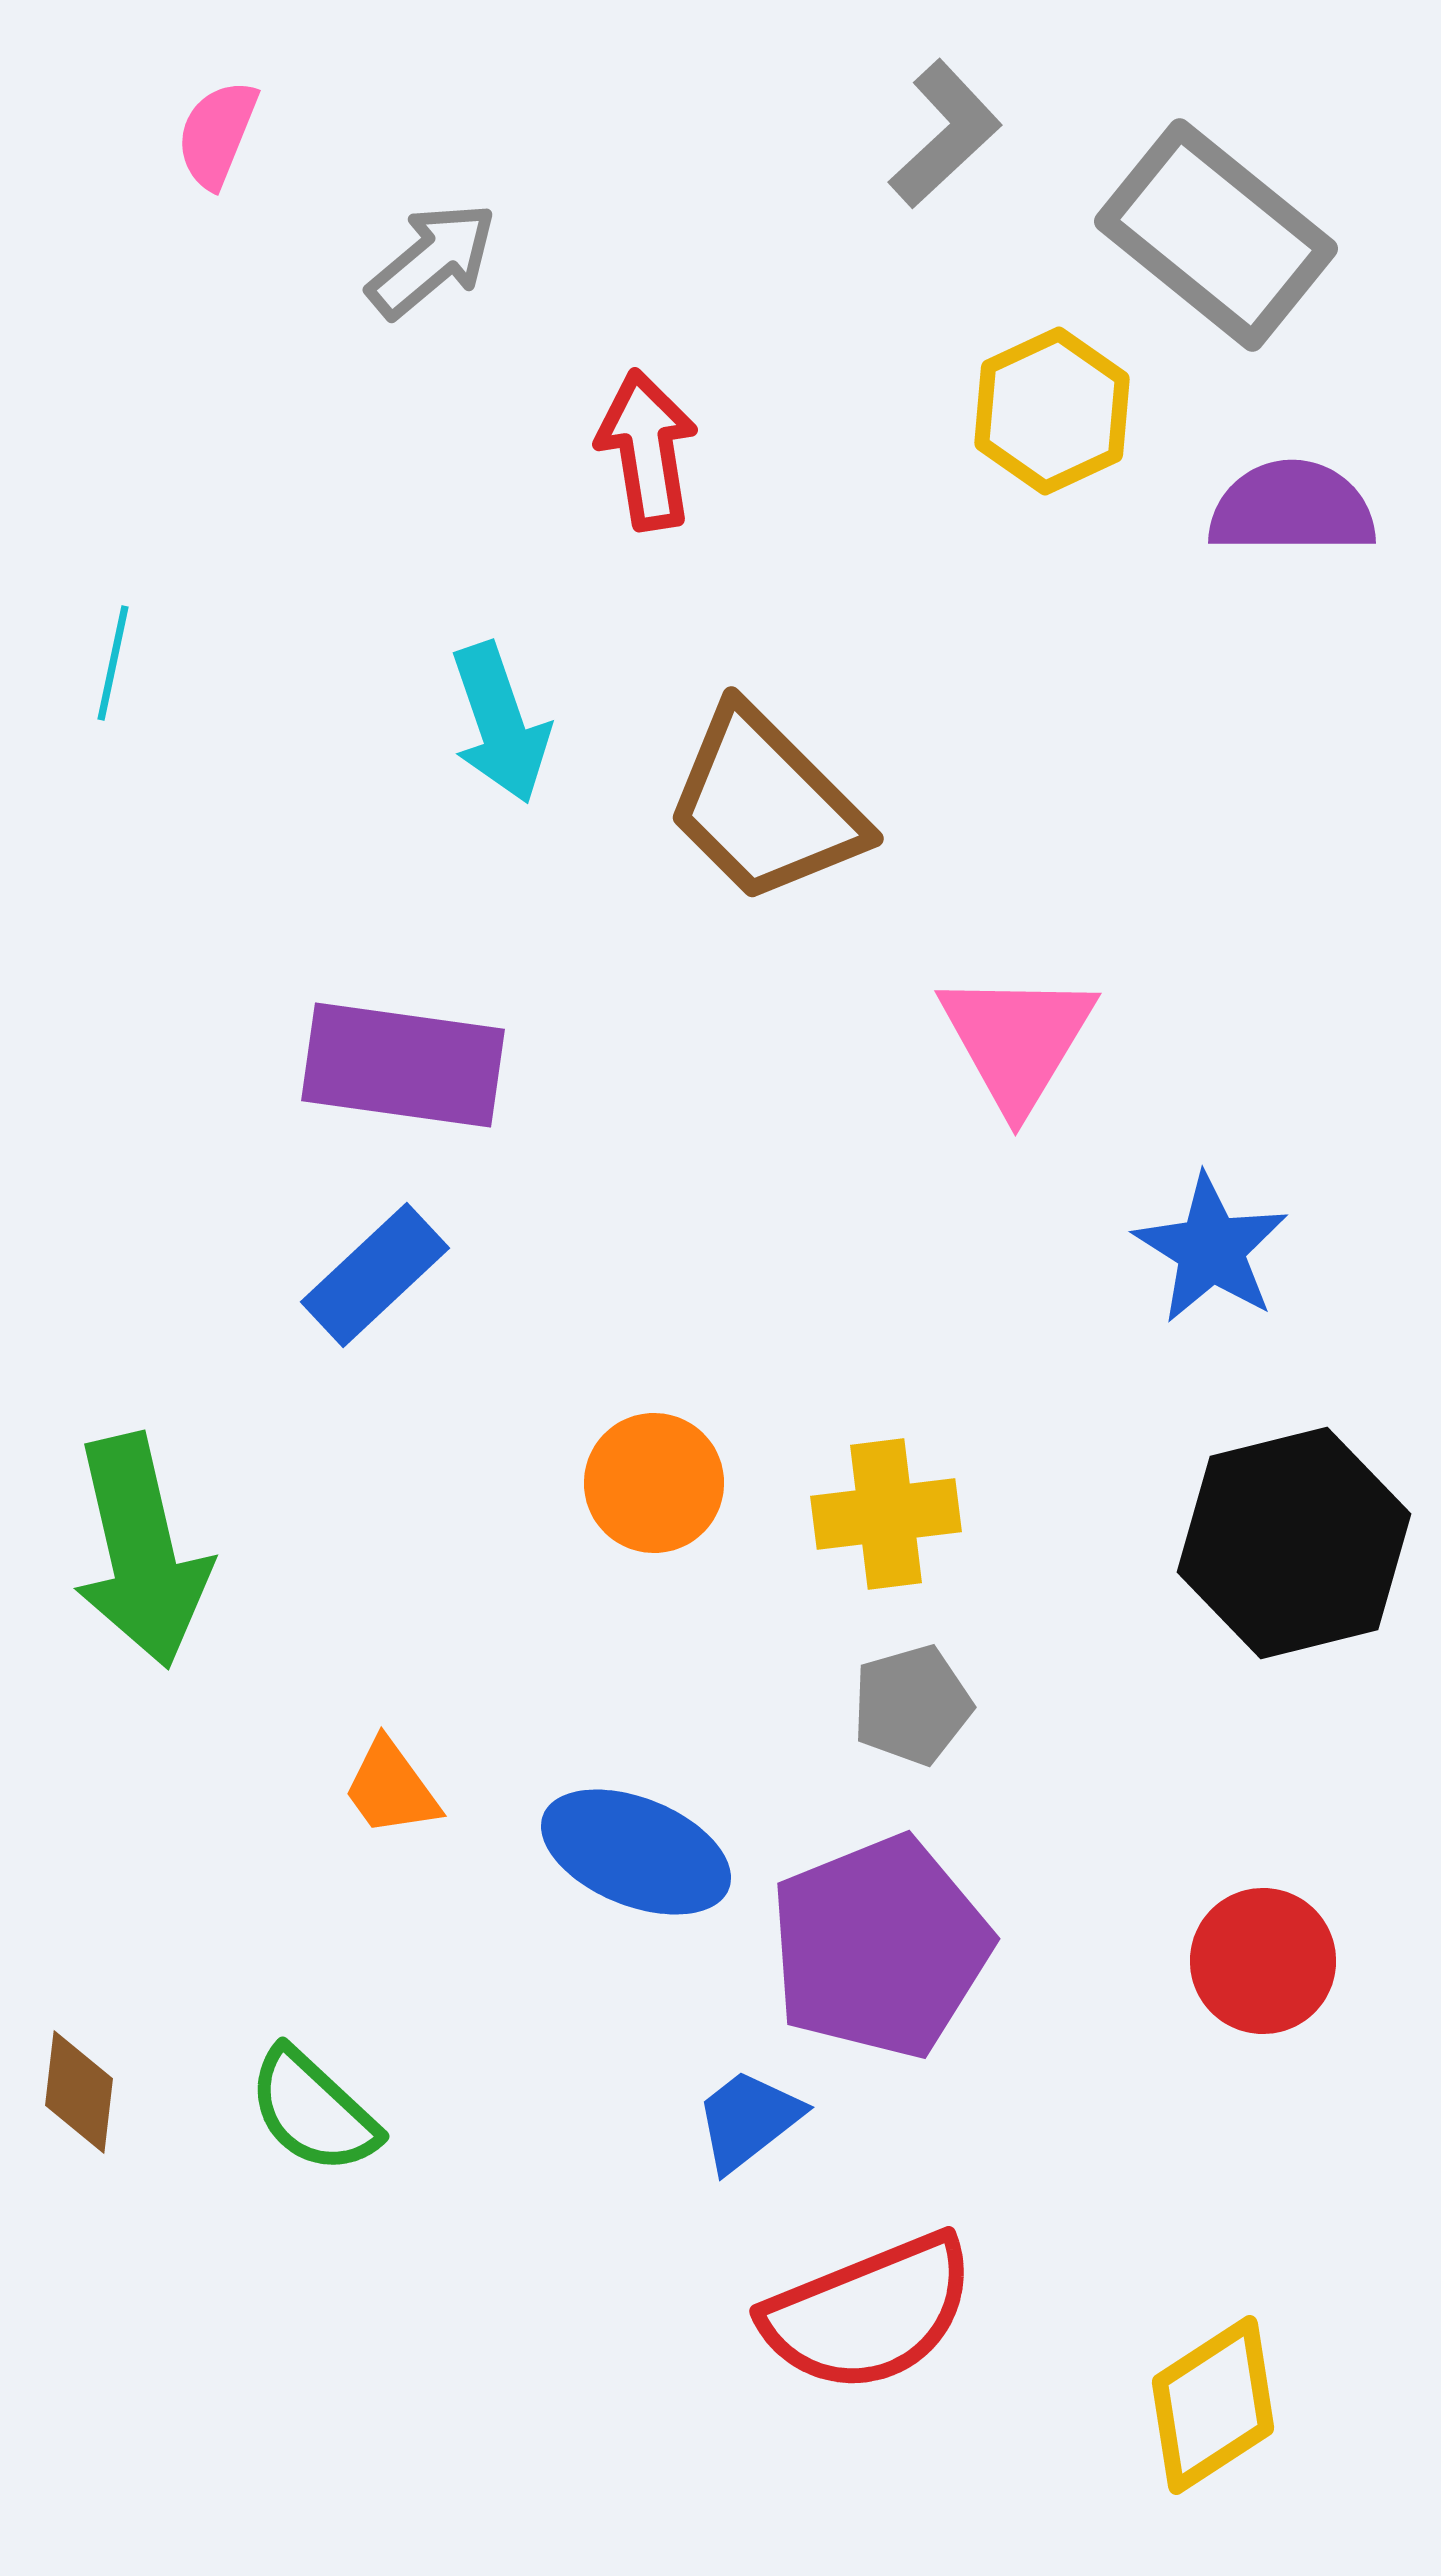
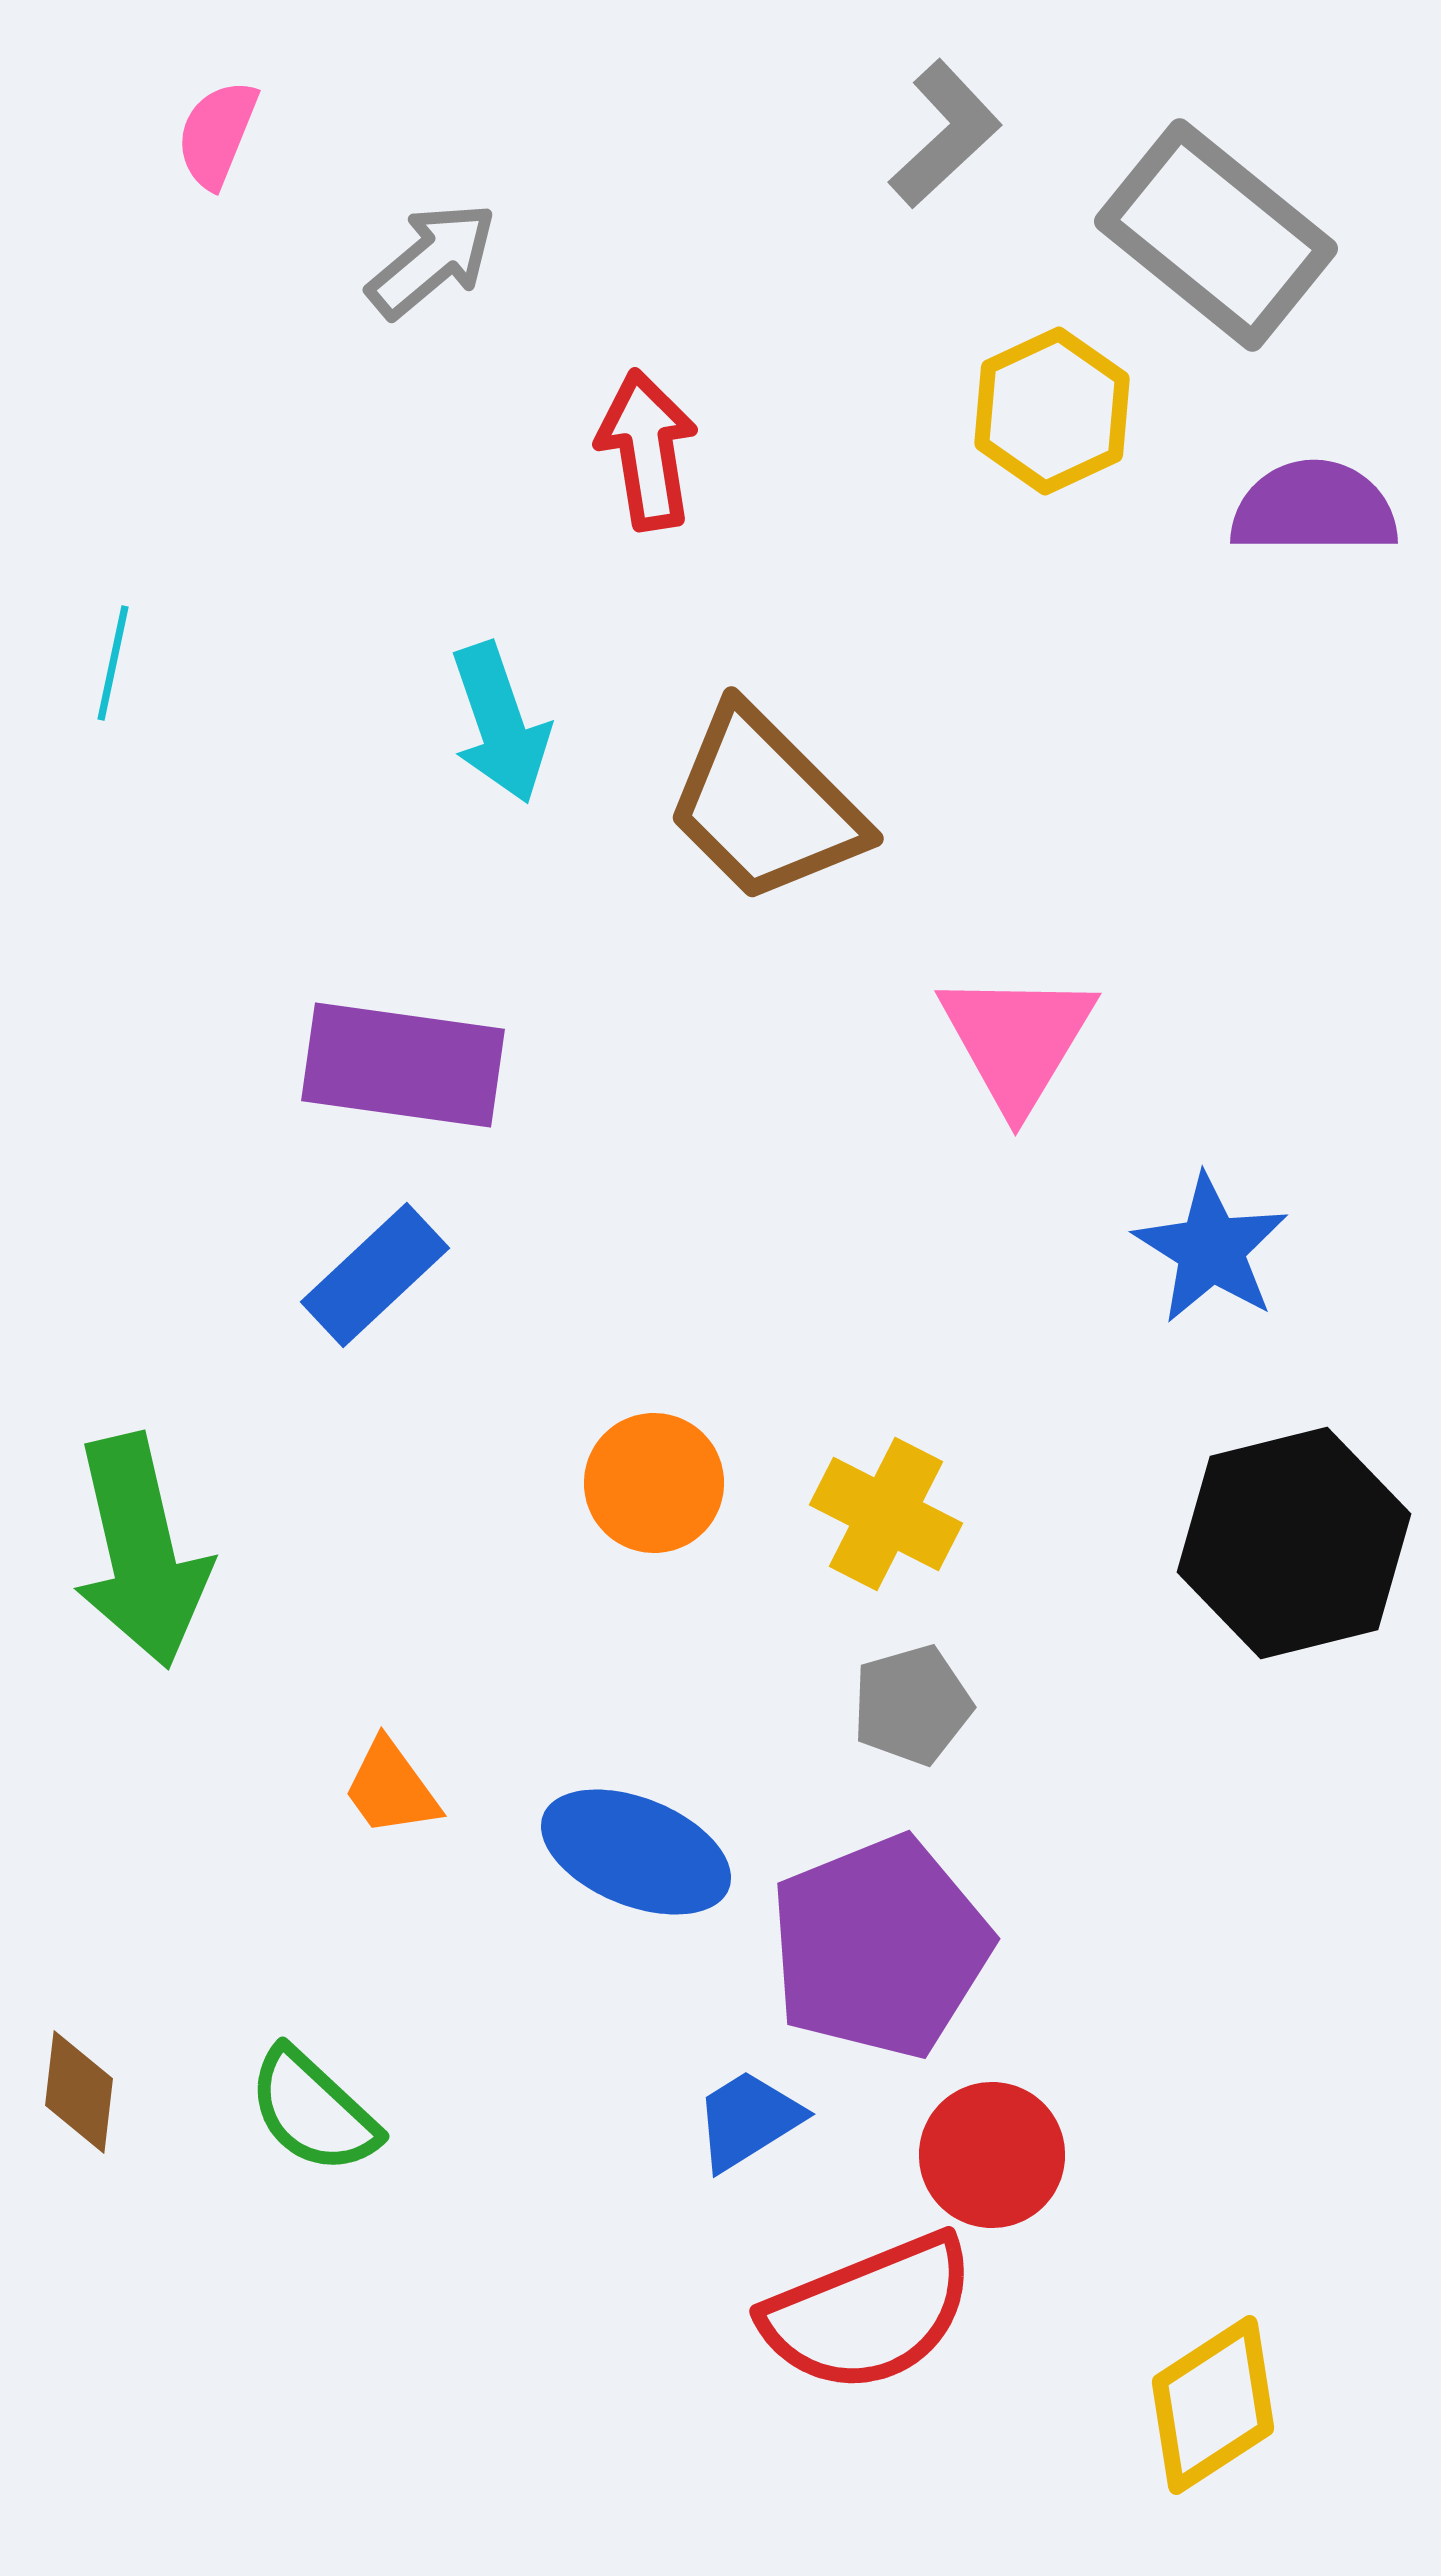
purple semicircle: moved 22 px right
yellow cross: rotated 34 degrees clockwise
red circle: moved 271 px left, 194 px down
blue trapezoid: rotated 6 degrees clockwise
